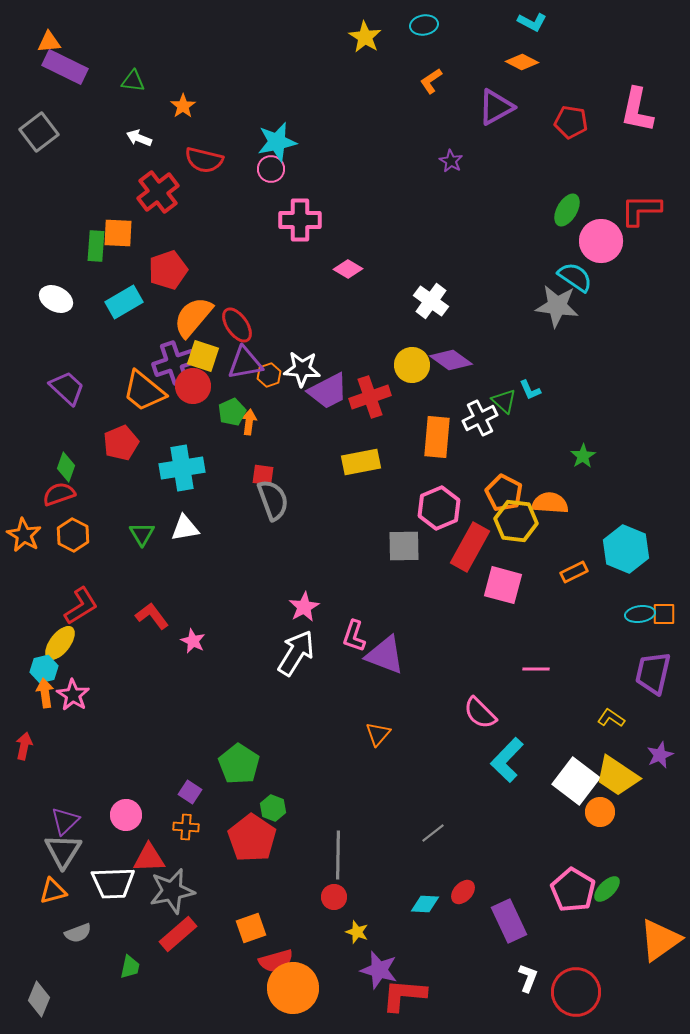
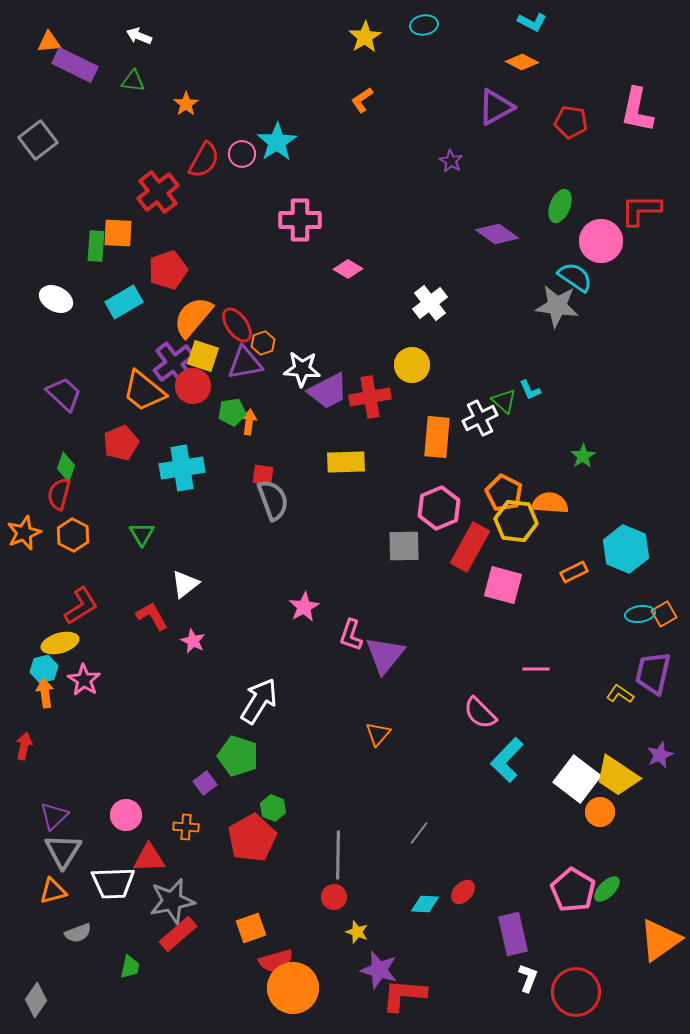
yellow star at (365, 37): rotated 8 degrees clockwise
purple rectangle at (65, 67): moved 10 px right, 2 px up
orange L-shape at (431, 81): moved 69 px left, 19 px down
orange star at (183, 106): moved 3 px right, 2 px up
gray square at (39, 132): moved 1 px left, 8 px down
white arrow at (139, 138): moved 102 px up
cyan star at (277, 142): rotated 21 degrees counterclockwise
red semicircle at (204, 160): rotated 75 degrees counterclockwise
pink circle at (271, 169): moved 29 px left, 15 px up
green ellipse at (567, 210): moved 7 px left, 4 px up; rotated 8 degrees counterclockwise
white cross at (431, 301): moved 1 px left, 2 px down; rotated 16 degrees clockwise
purple diamond at (451, 360): moved 46 px right, 126 px up
purple cross at (174, 363): rotated 18 degrees counterclockwise
orange hexagon at (269, 375): moved 6 px left, 32 px up
purple trapezoid at (67, 388): moved 3 px left, 6 px down
red cross at (370, 397): rotated 9 degrees clockwise
green pentagon at (232, 412): rotated 16 degrees clockwise
yellow rectangle at (361, 462): moved 15 px left; rotated 9 degrees clockwise
red semicircle at (59, 494): rotated 56 degrees counterclockwise
white triangle at (185, 528): moved 56 px down; rotated 28 degrees counterclockwise
orange star at (24, 535): moved 2 px up; rotated 20 degrees clockwise
orange square at (664, 614): rotated 30 degrees counterclockwise
red L-shape at (152, 616): rotated 8 degrees clockwise
pink L-shape at (354, 636): moved 3 px left, 1 px up
yellow ellipse at (60, 643): rotated 36 degrees clockwise
white arrow at (296, 653): moved 37 px left, 48 px down
purple triangle at (385, 655): rotated 48 degrees clockwise
pink star at (73, 695): moved 11 px right, 15 px up
yellow L-shape at (611, 718): moved 9 px right, 24 px up
green pentagon at (239, 764): moved 1 px left, 8 px up; rotated 15 degrees counterclockwise
white square at (576, 781): moved 1 px right, 2 px up
purple square at (190, 792): moved 15 px right, 9 px up; rotated 20 degrees clockwise
purple triangle at (65, 821): moved 11 px left, 5 px up
gray line at (433, 833): moved 14 px left; rotated 15 degrees counterclockwise
red pentagon at (252, 838): rotated 9 degrees clockwise
gray star at (172, 891): moved 10 px down
purple rectangle at (509, 921): moved 4 px right, 13 px down; rotated 12 degrees clockwise
gray diamond at (39, 999): moved 3 px left, 1 px down; rotated 12 degrees clockwise
